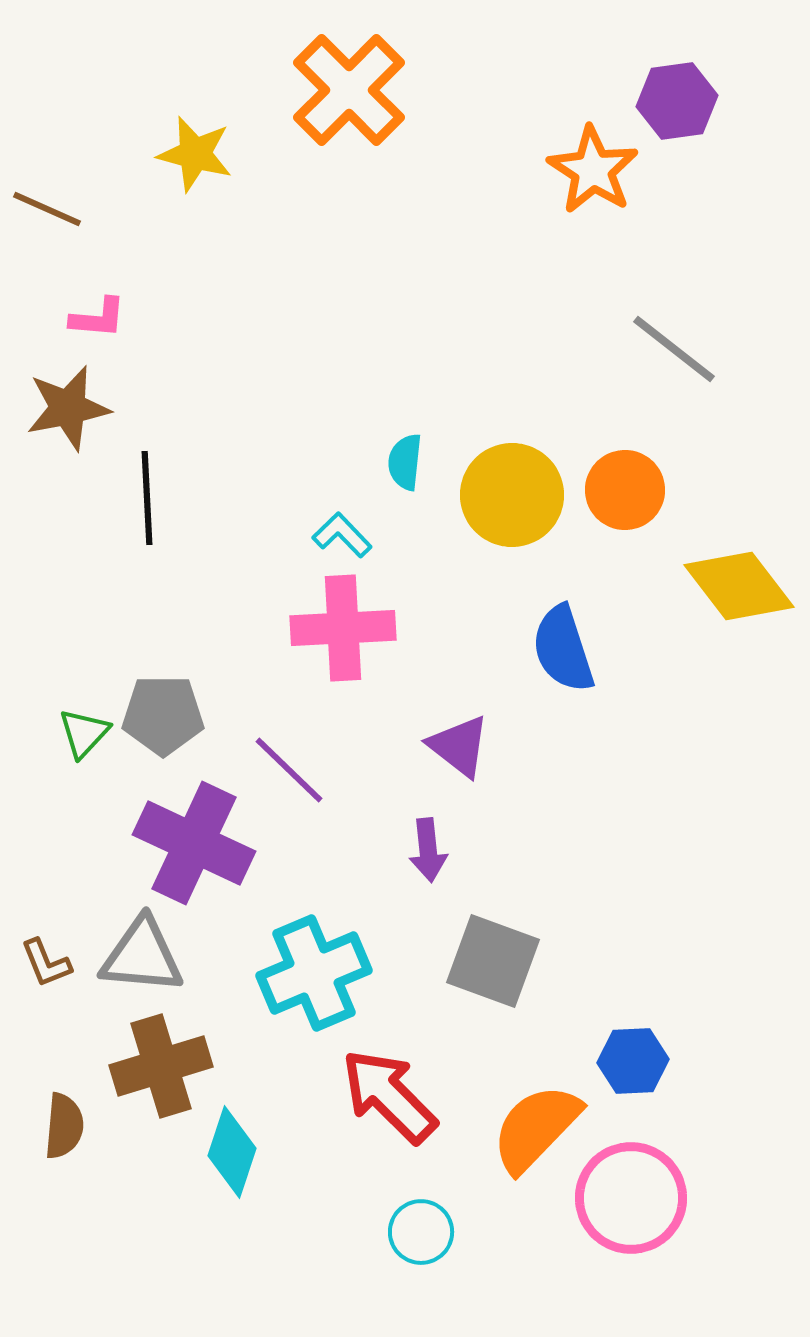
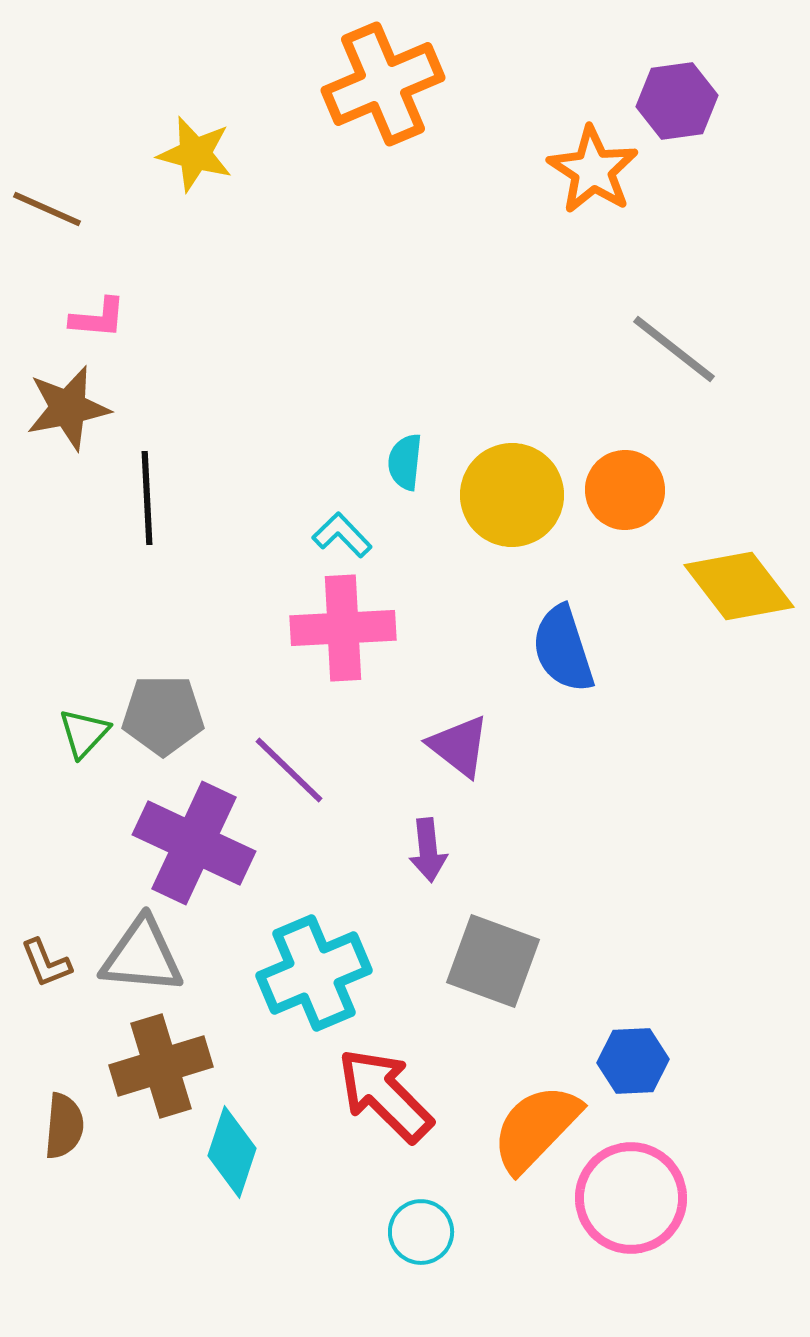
orange cross: moved 34 px right, 6 px up; rotated 22 degrees clockwise
red arrow: moved 4 px left, 1 px up
